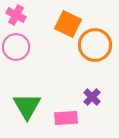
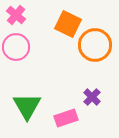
pink cross: rotated 12 degrees clockwise
pink rectangle: rotated 15 degrees counterclockwise
